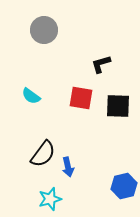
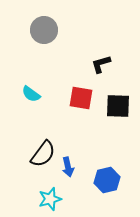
cyan semicircle: moved 2 px up
blue hexagon: moved 17 px left, 6 px up
